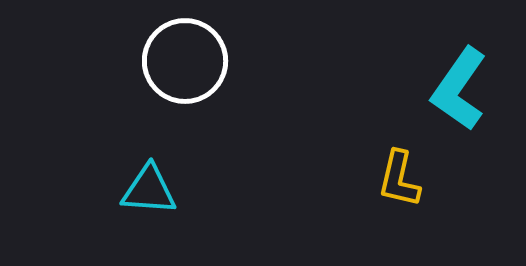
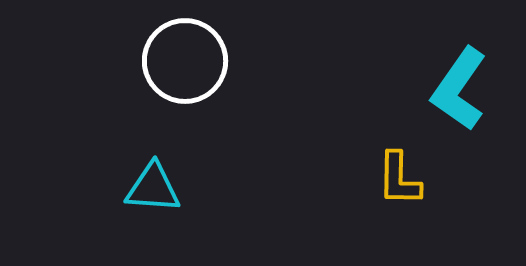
yellow L-shape: rotated 12 degrees counterclockwise
cyan triangle: moved 4 px right, 2 px up
